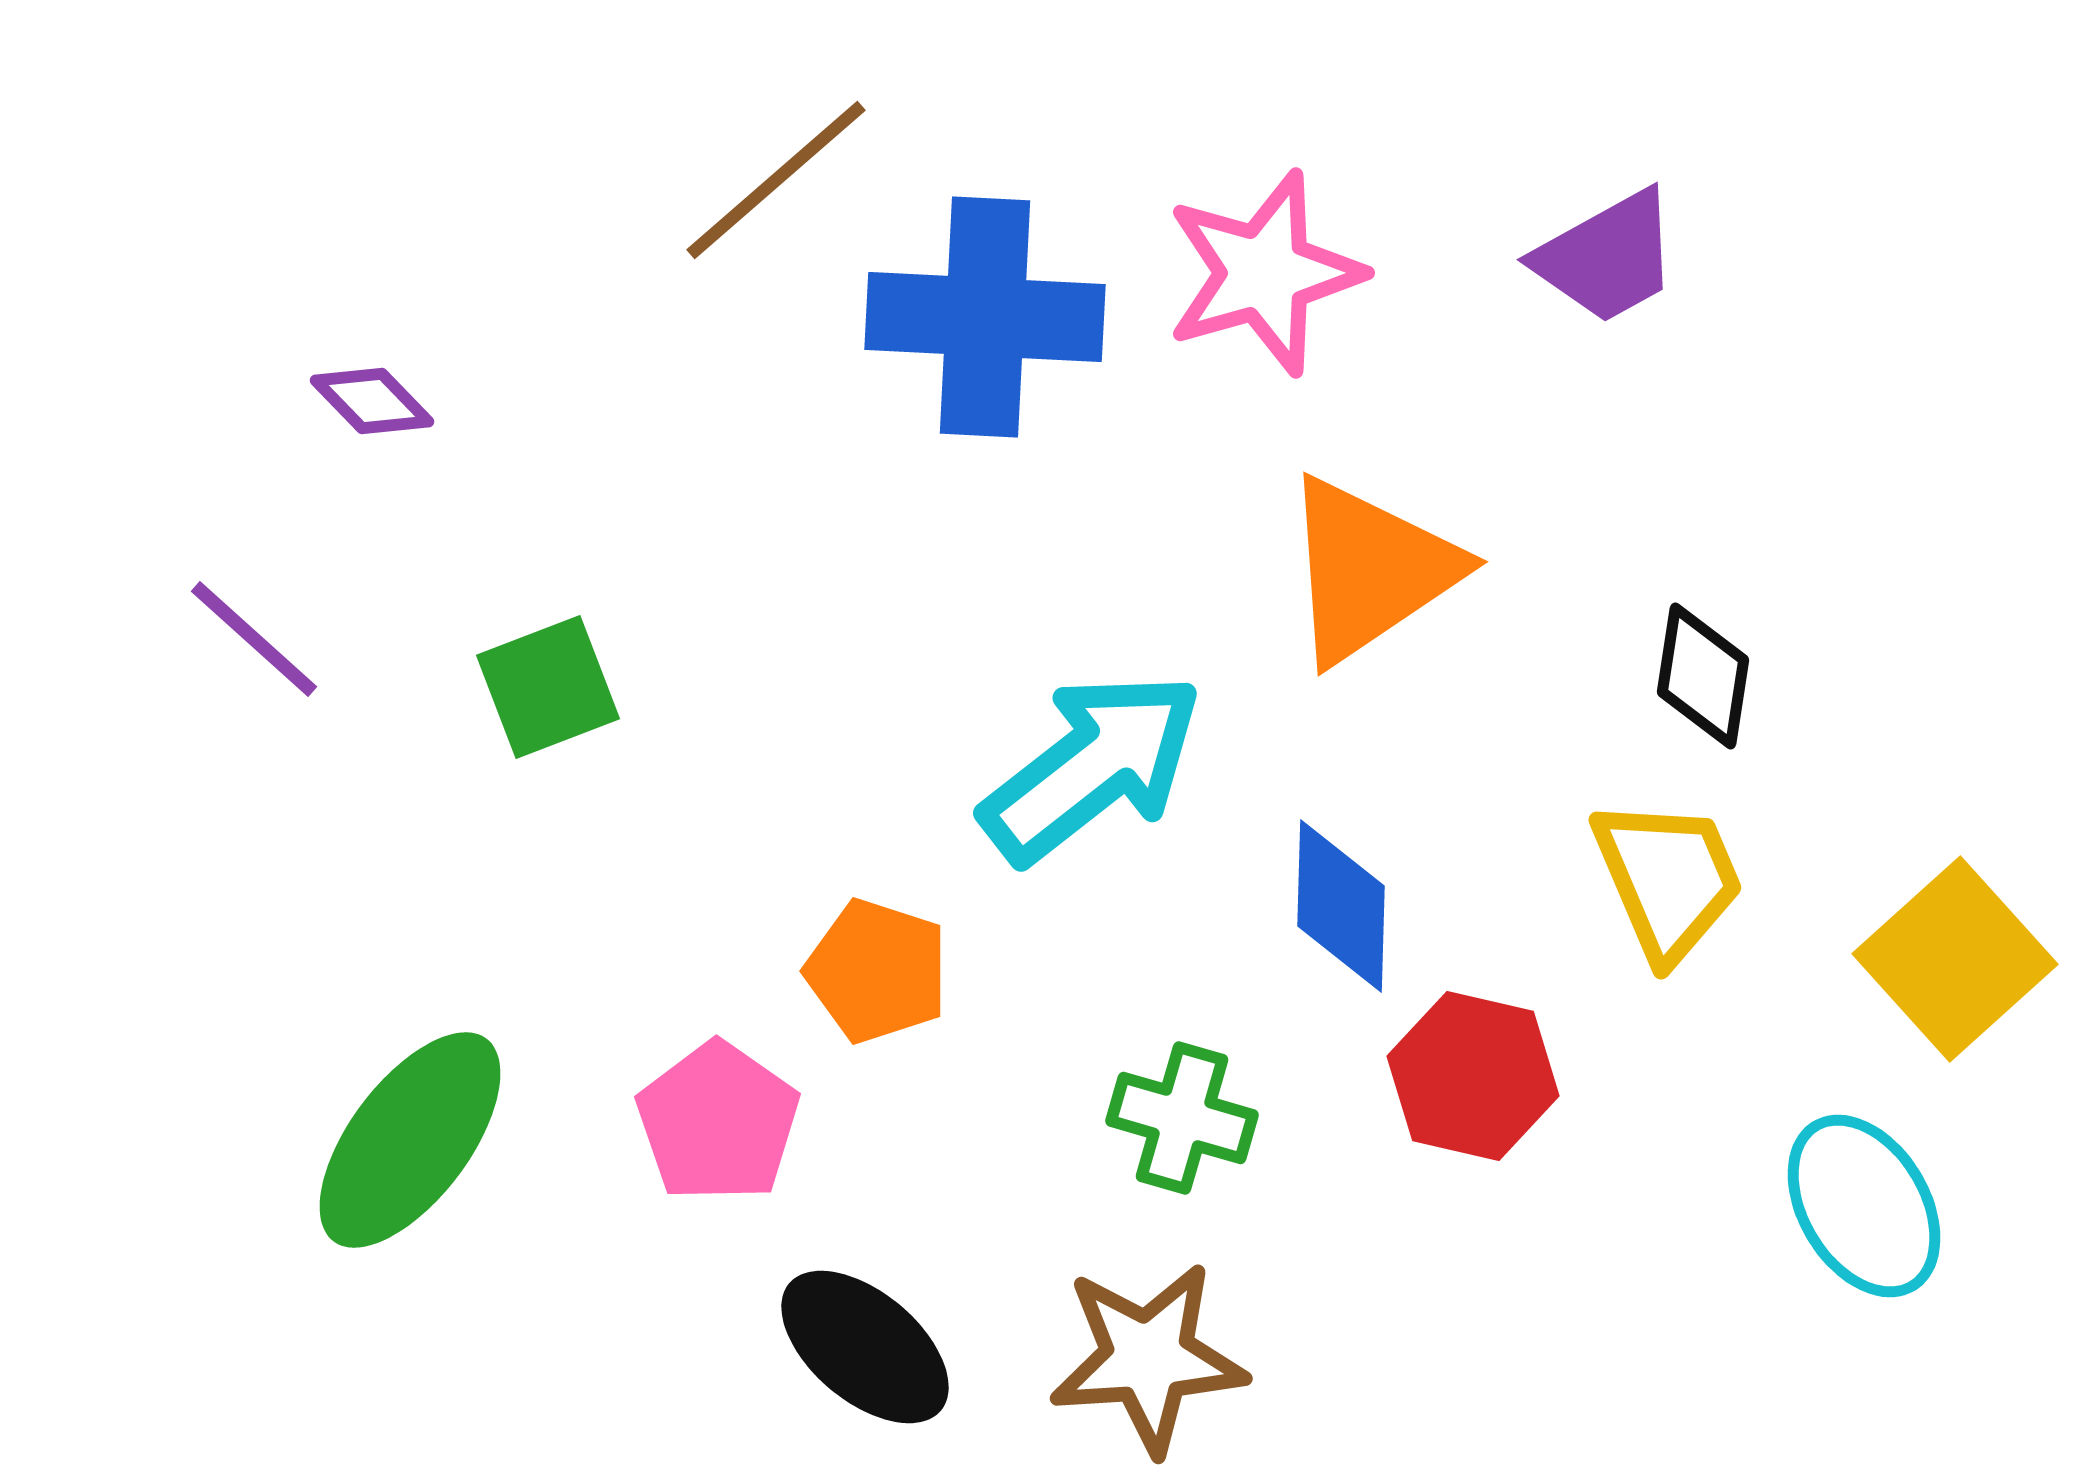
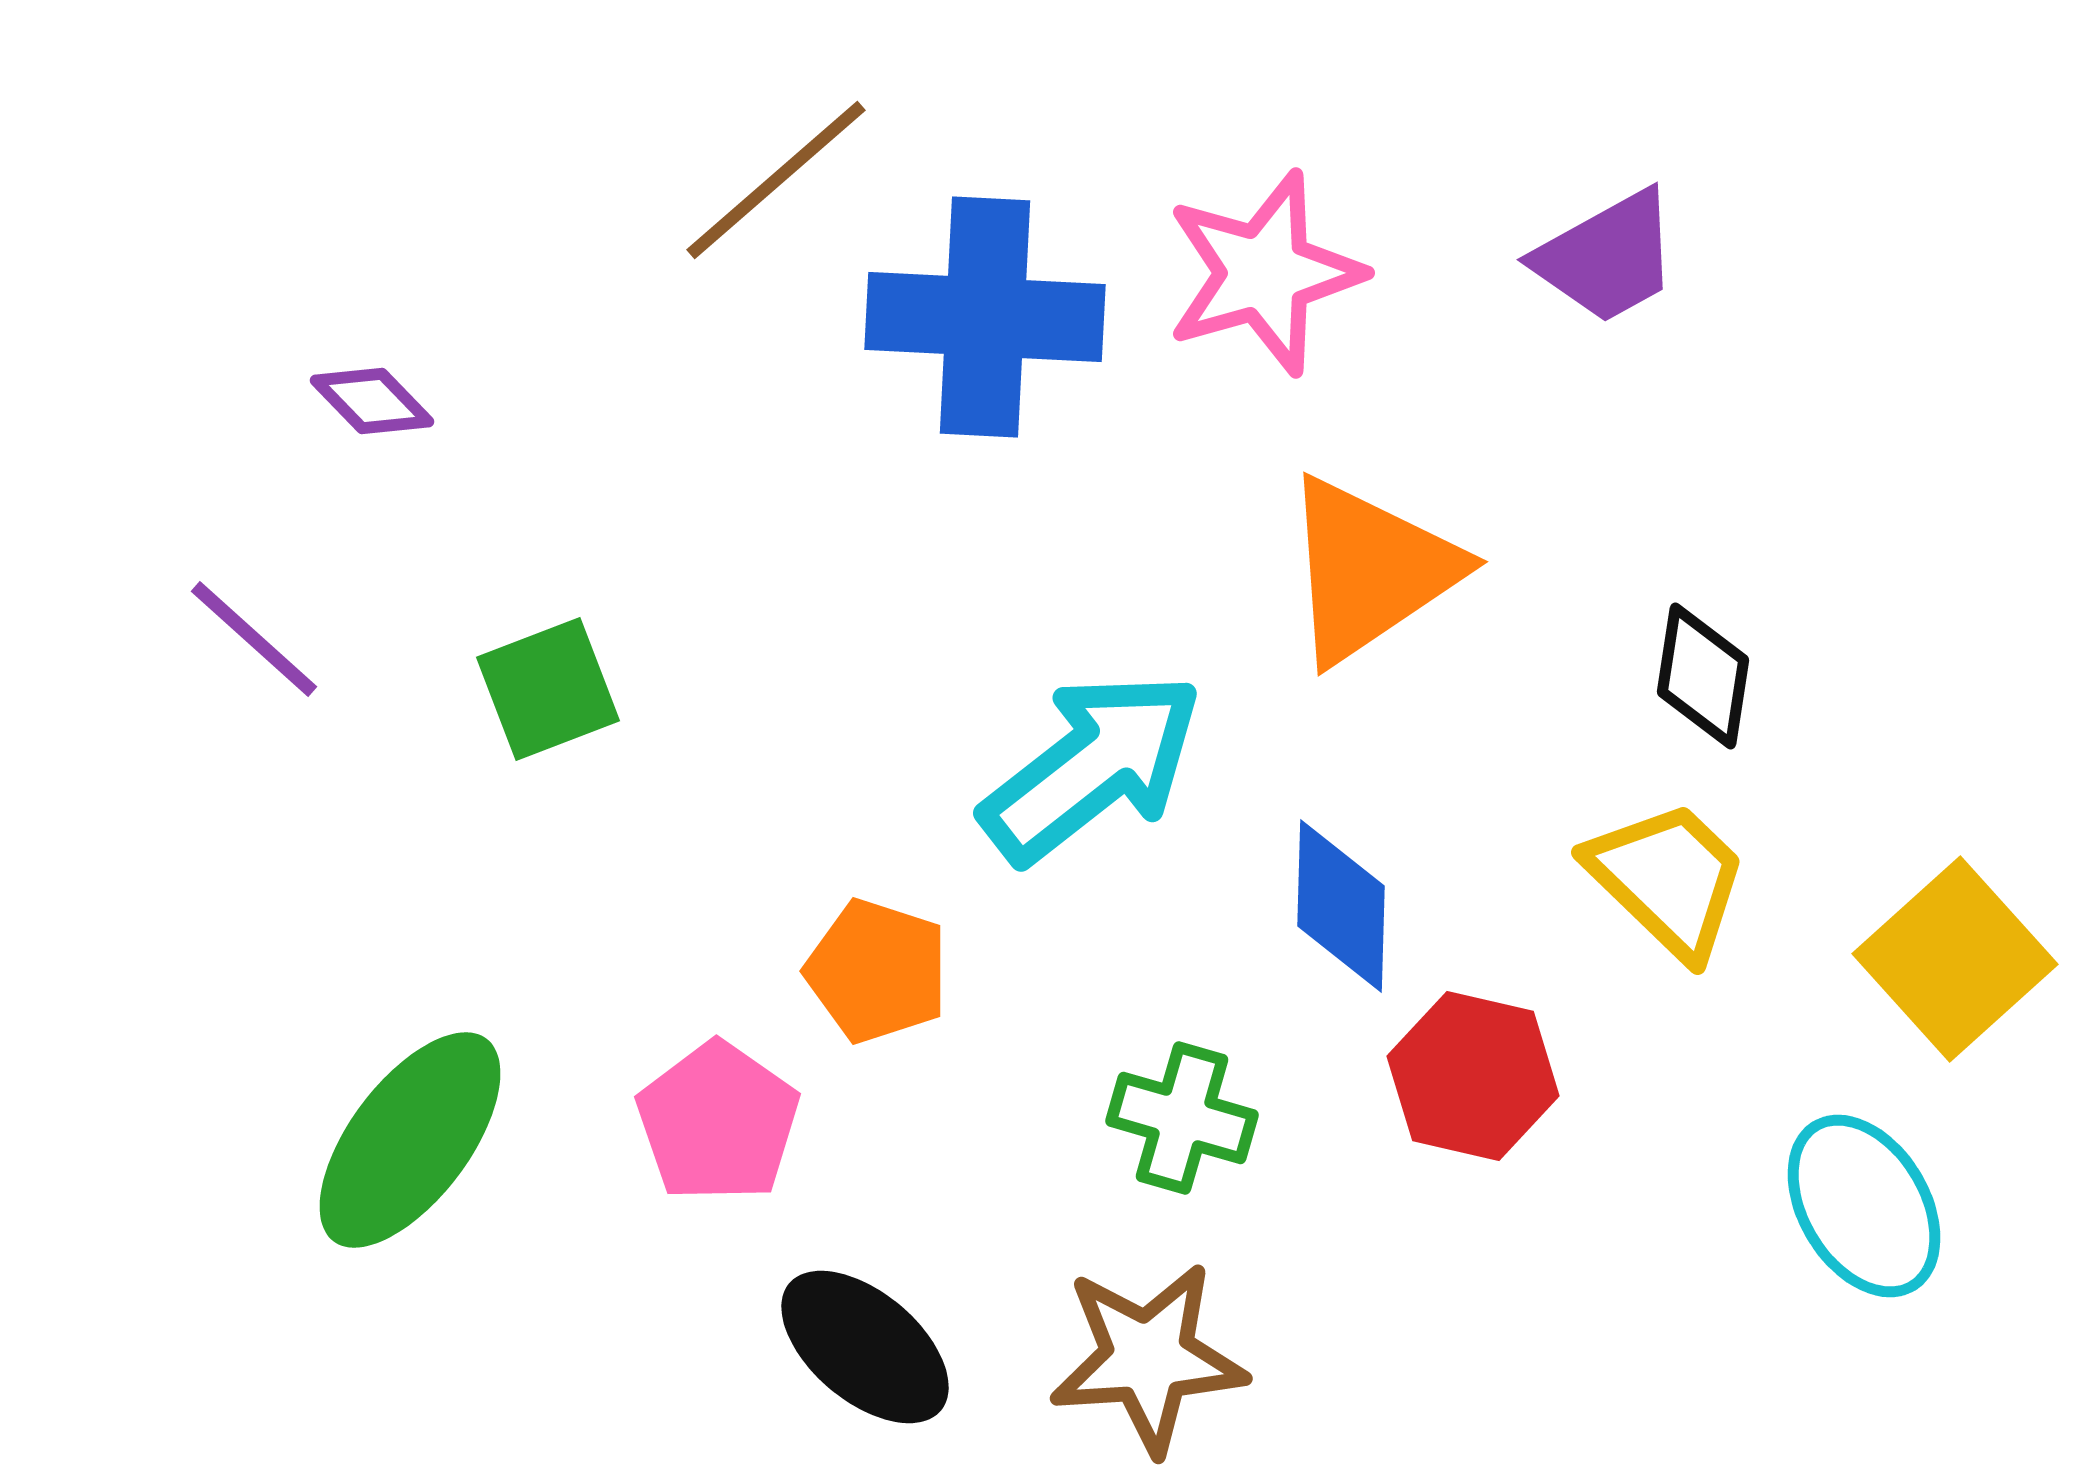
green square: moved 2 px down
yellow trapezoid: rotated 23 degrees counterclockwise
